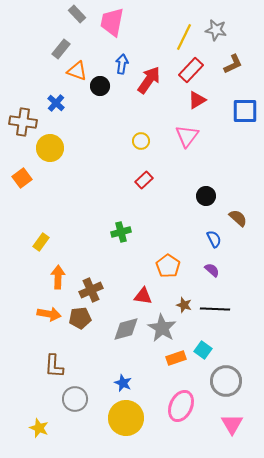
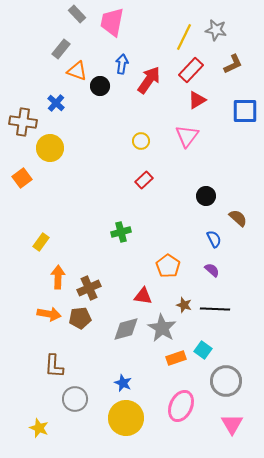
brown cross at (91, 290): moved 2 px left, 2 px up
